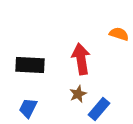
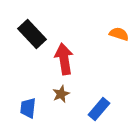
red arrow: moved 17 px left
black rectangle: moved 2 px right, 31 px up; rotated 44 degrees clockwise
brown star: moved 17 px left
blue trapezoid: rotated 20 degrees counterclockwise
